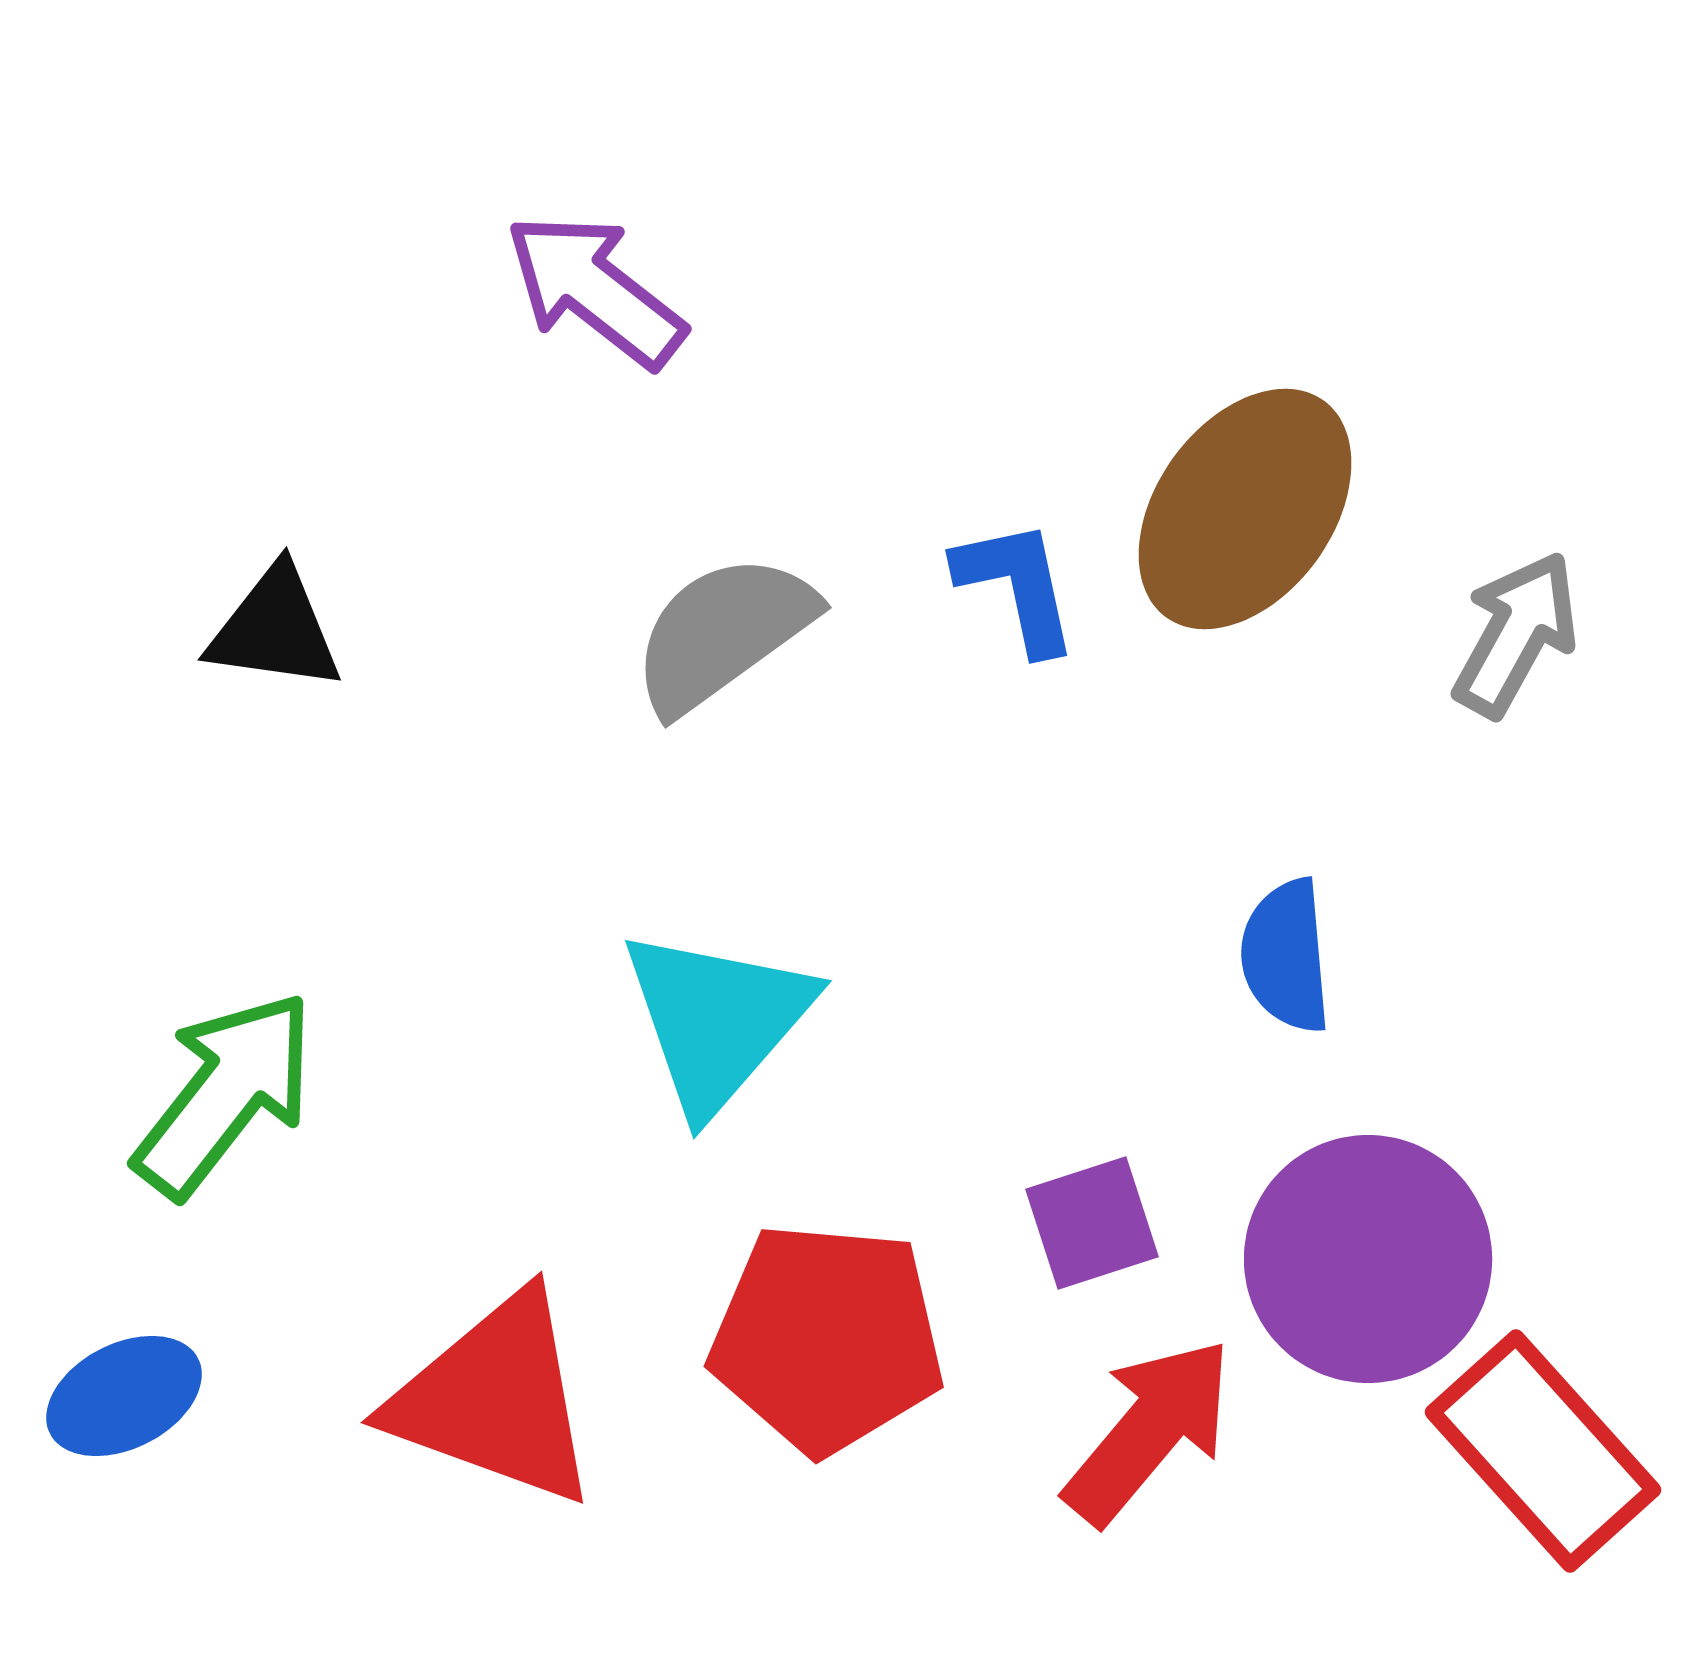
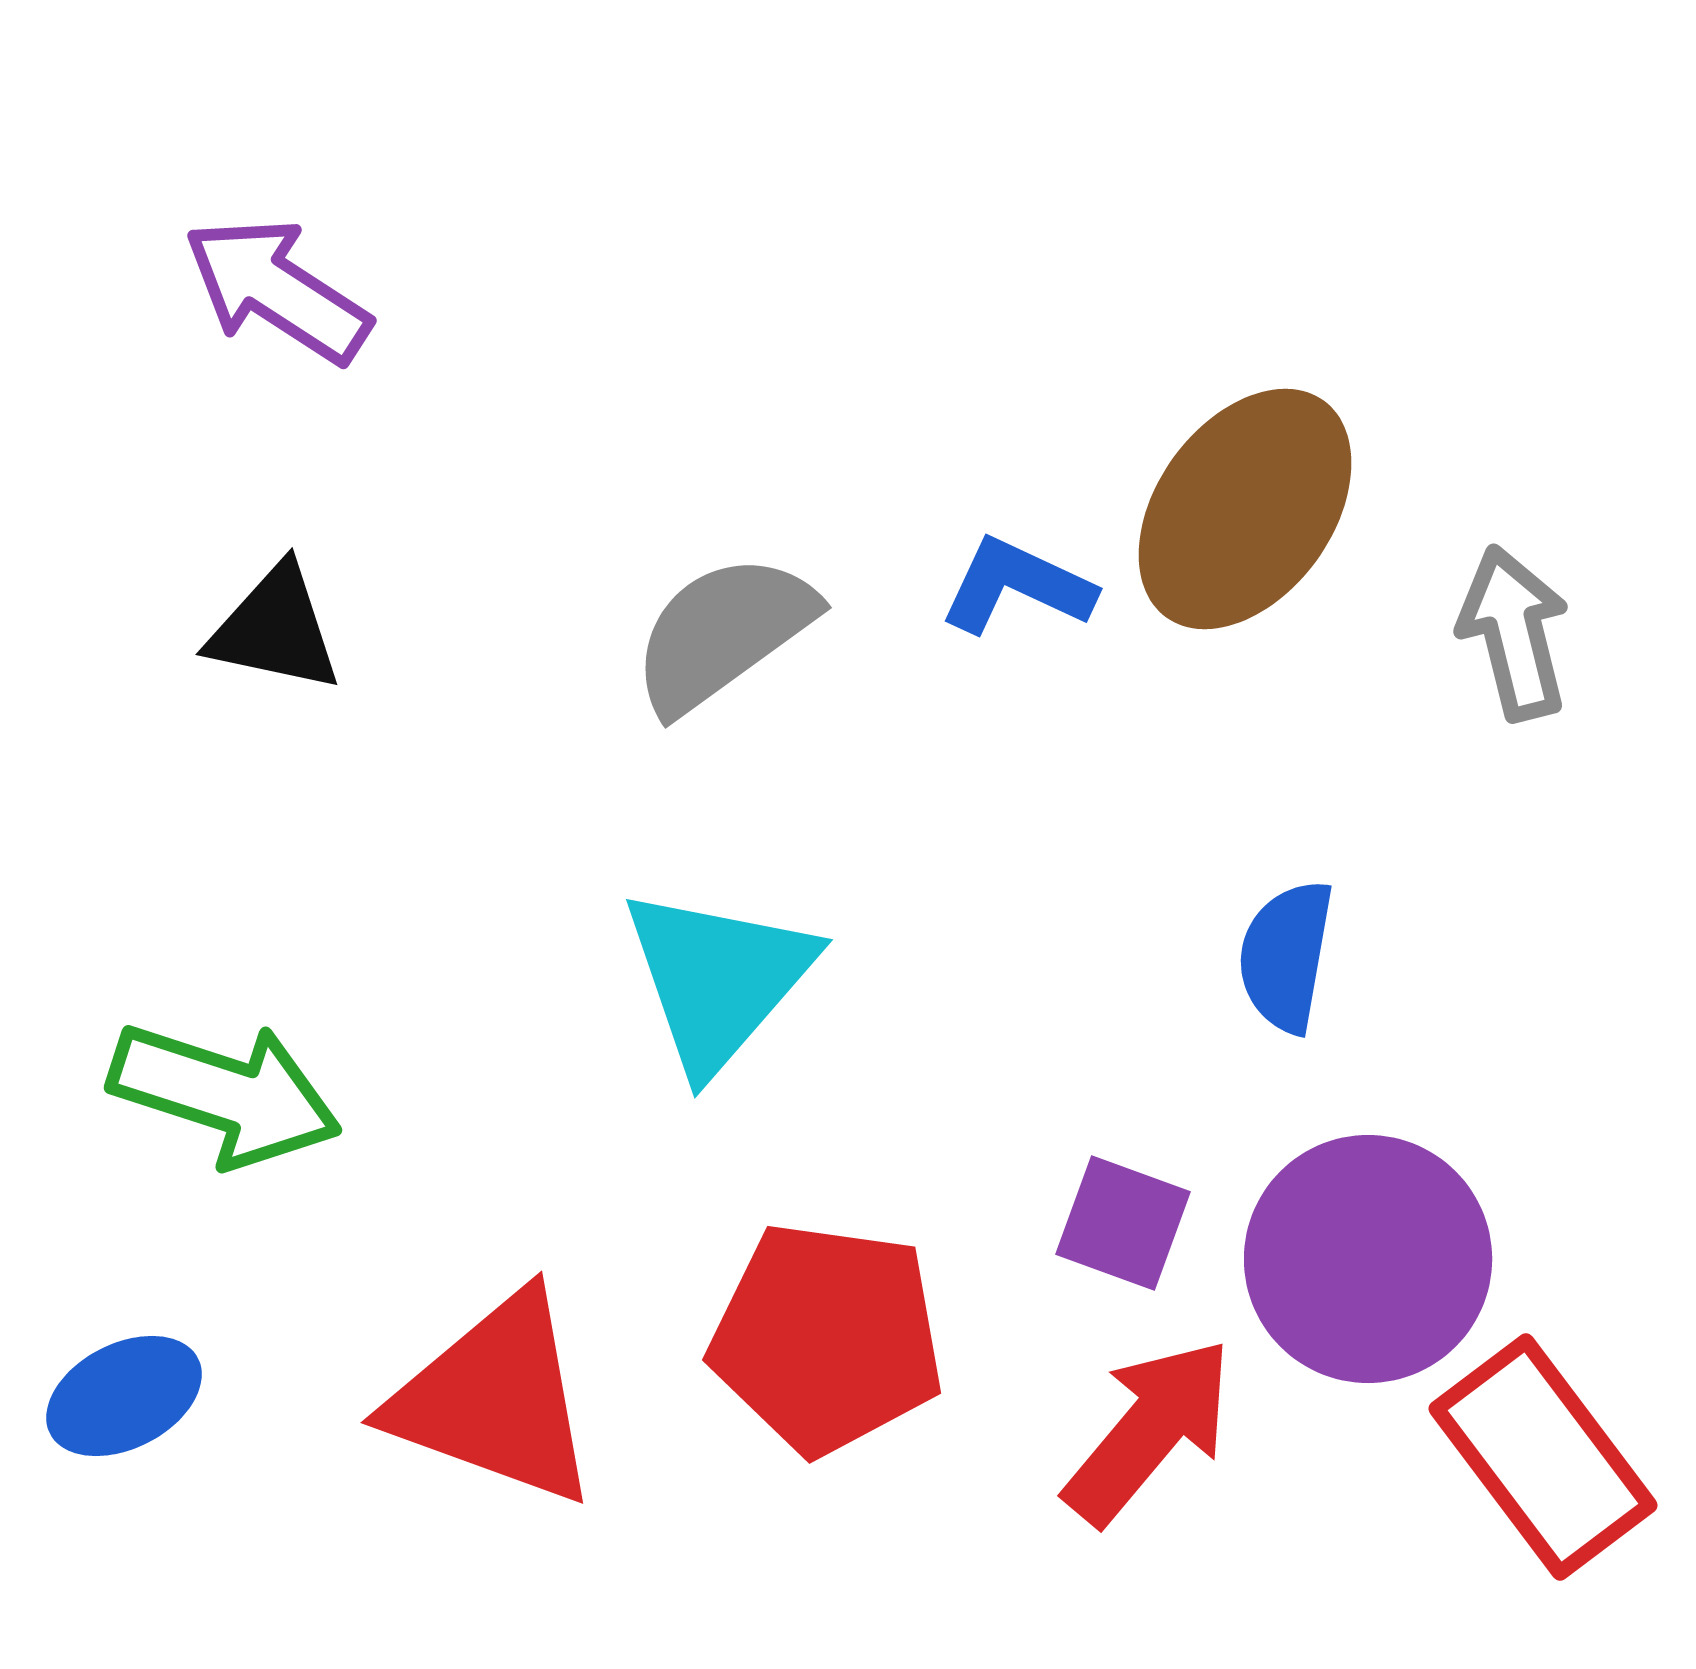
purple arrow: moved 318 px left; rotated 5 degrees counterclockwise
blue L-shape: rotated 53 degrees counterclockwise
black triangle: rotated 4 degrees clockwise
gray arrow: moved 2 px left, 1 px up; rotated 43 degrees counterclockwise
blue semicircle: rotated 15 degrees clockwise
cyan triangle: moved 1 px right, 41 px up
green arrow: rotated 70 degrees clockwise
purple square: moved 31 px right; rotated 38 degrees clockwise
red pentagon: rotated 3 degrees clockwise
red rectangle: moved 6 px down; rotated 5 degrees clockwise
